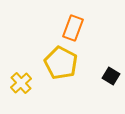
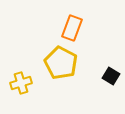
orange rectangle: moved 1 px left
yellow cross: rotated 25 degrees clockwise
